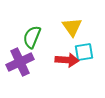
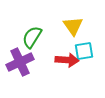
yellow triangle: moved 1 px right, 1 px up
green semicircle: rotated 10 degrees clockwise
cyan square: moved 1 px up
